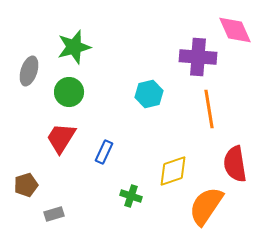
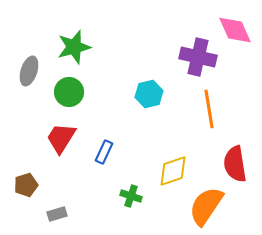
purple cross: rotated 9 degrees clockwise
gray rectangle: moved 3 px right
